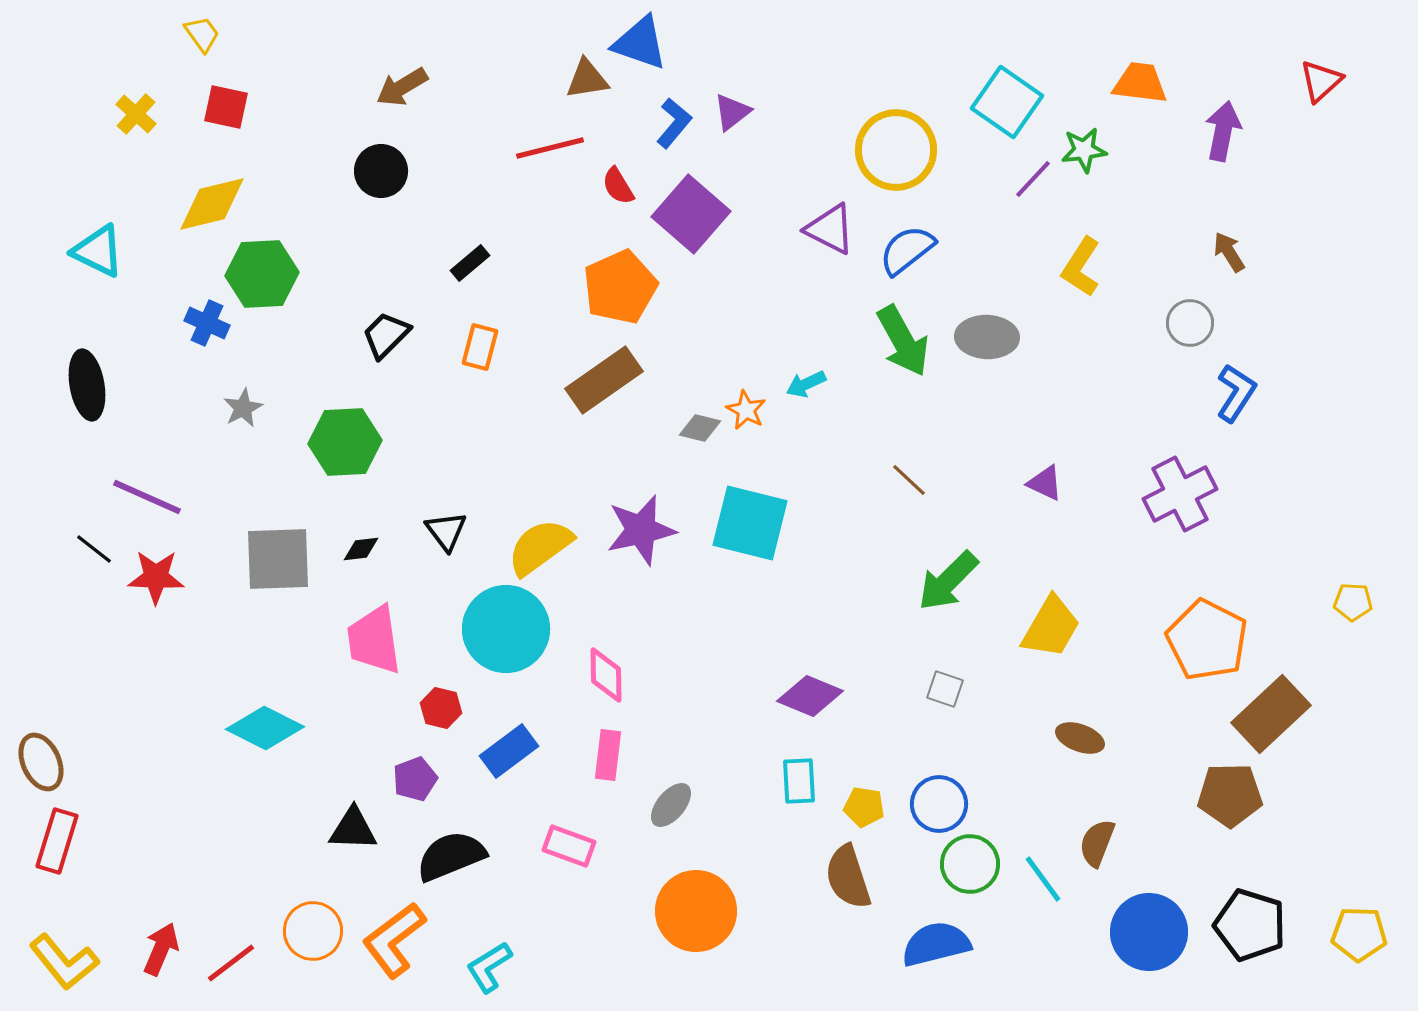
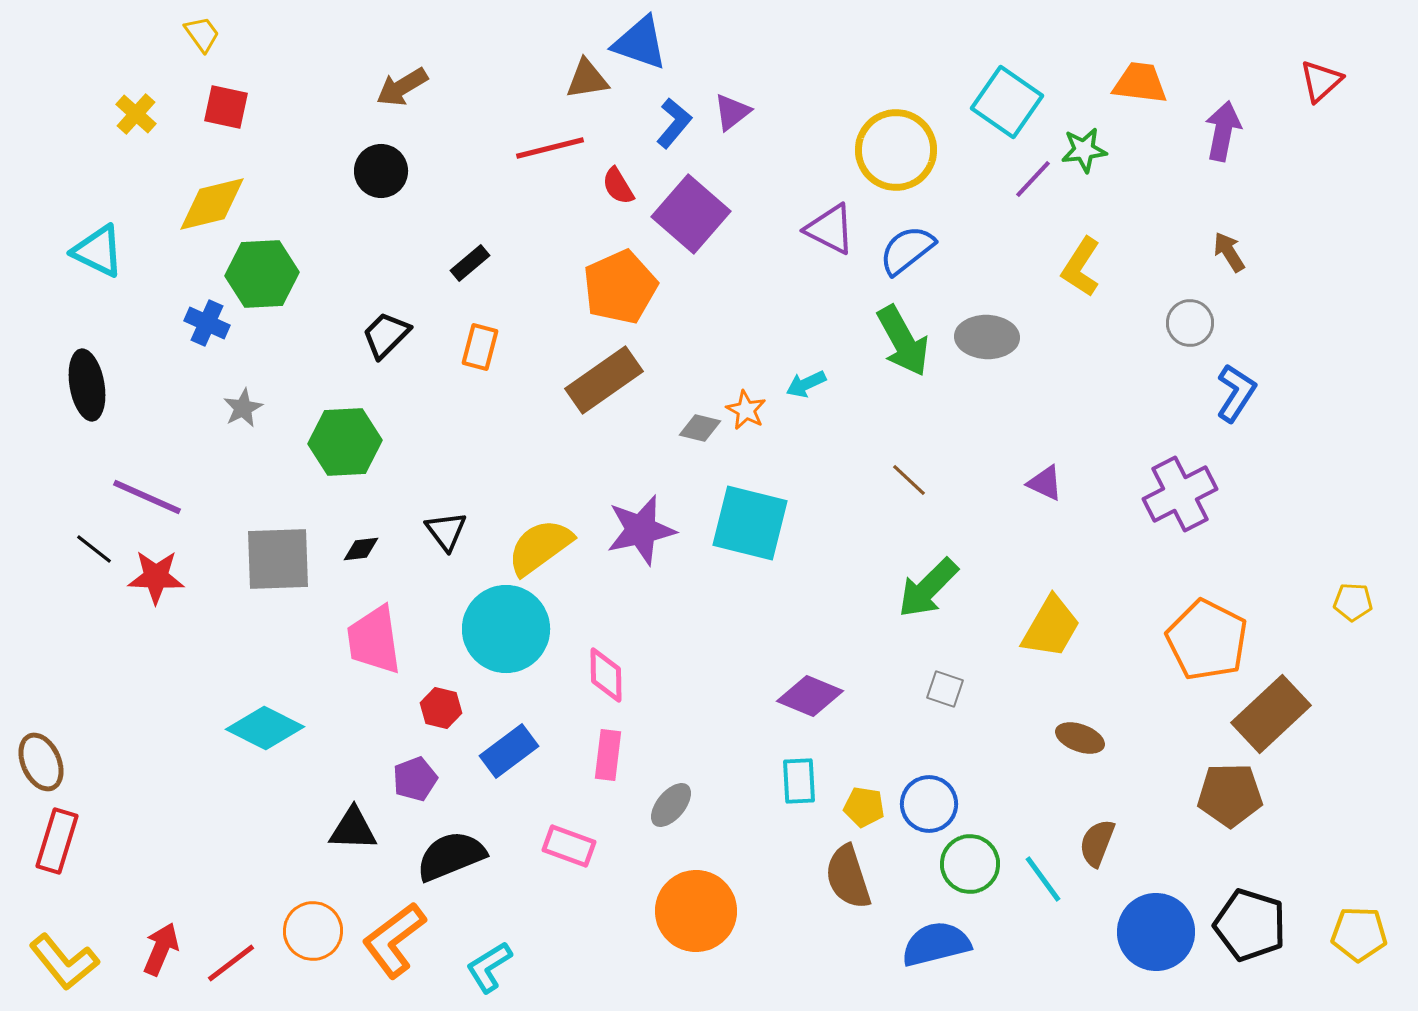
green arrow at (948, 581): moved 20 px left, 7 px down
blue circle at (939, 804): moved 10 px left
blue circle at (1149, 932): moved 7 px right
